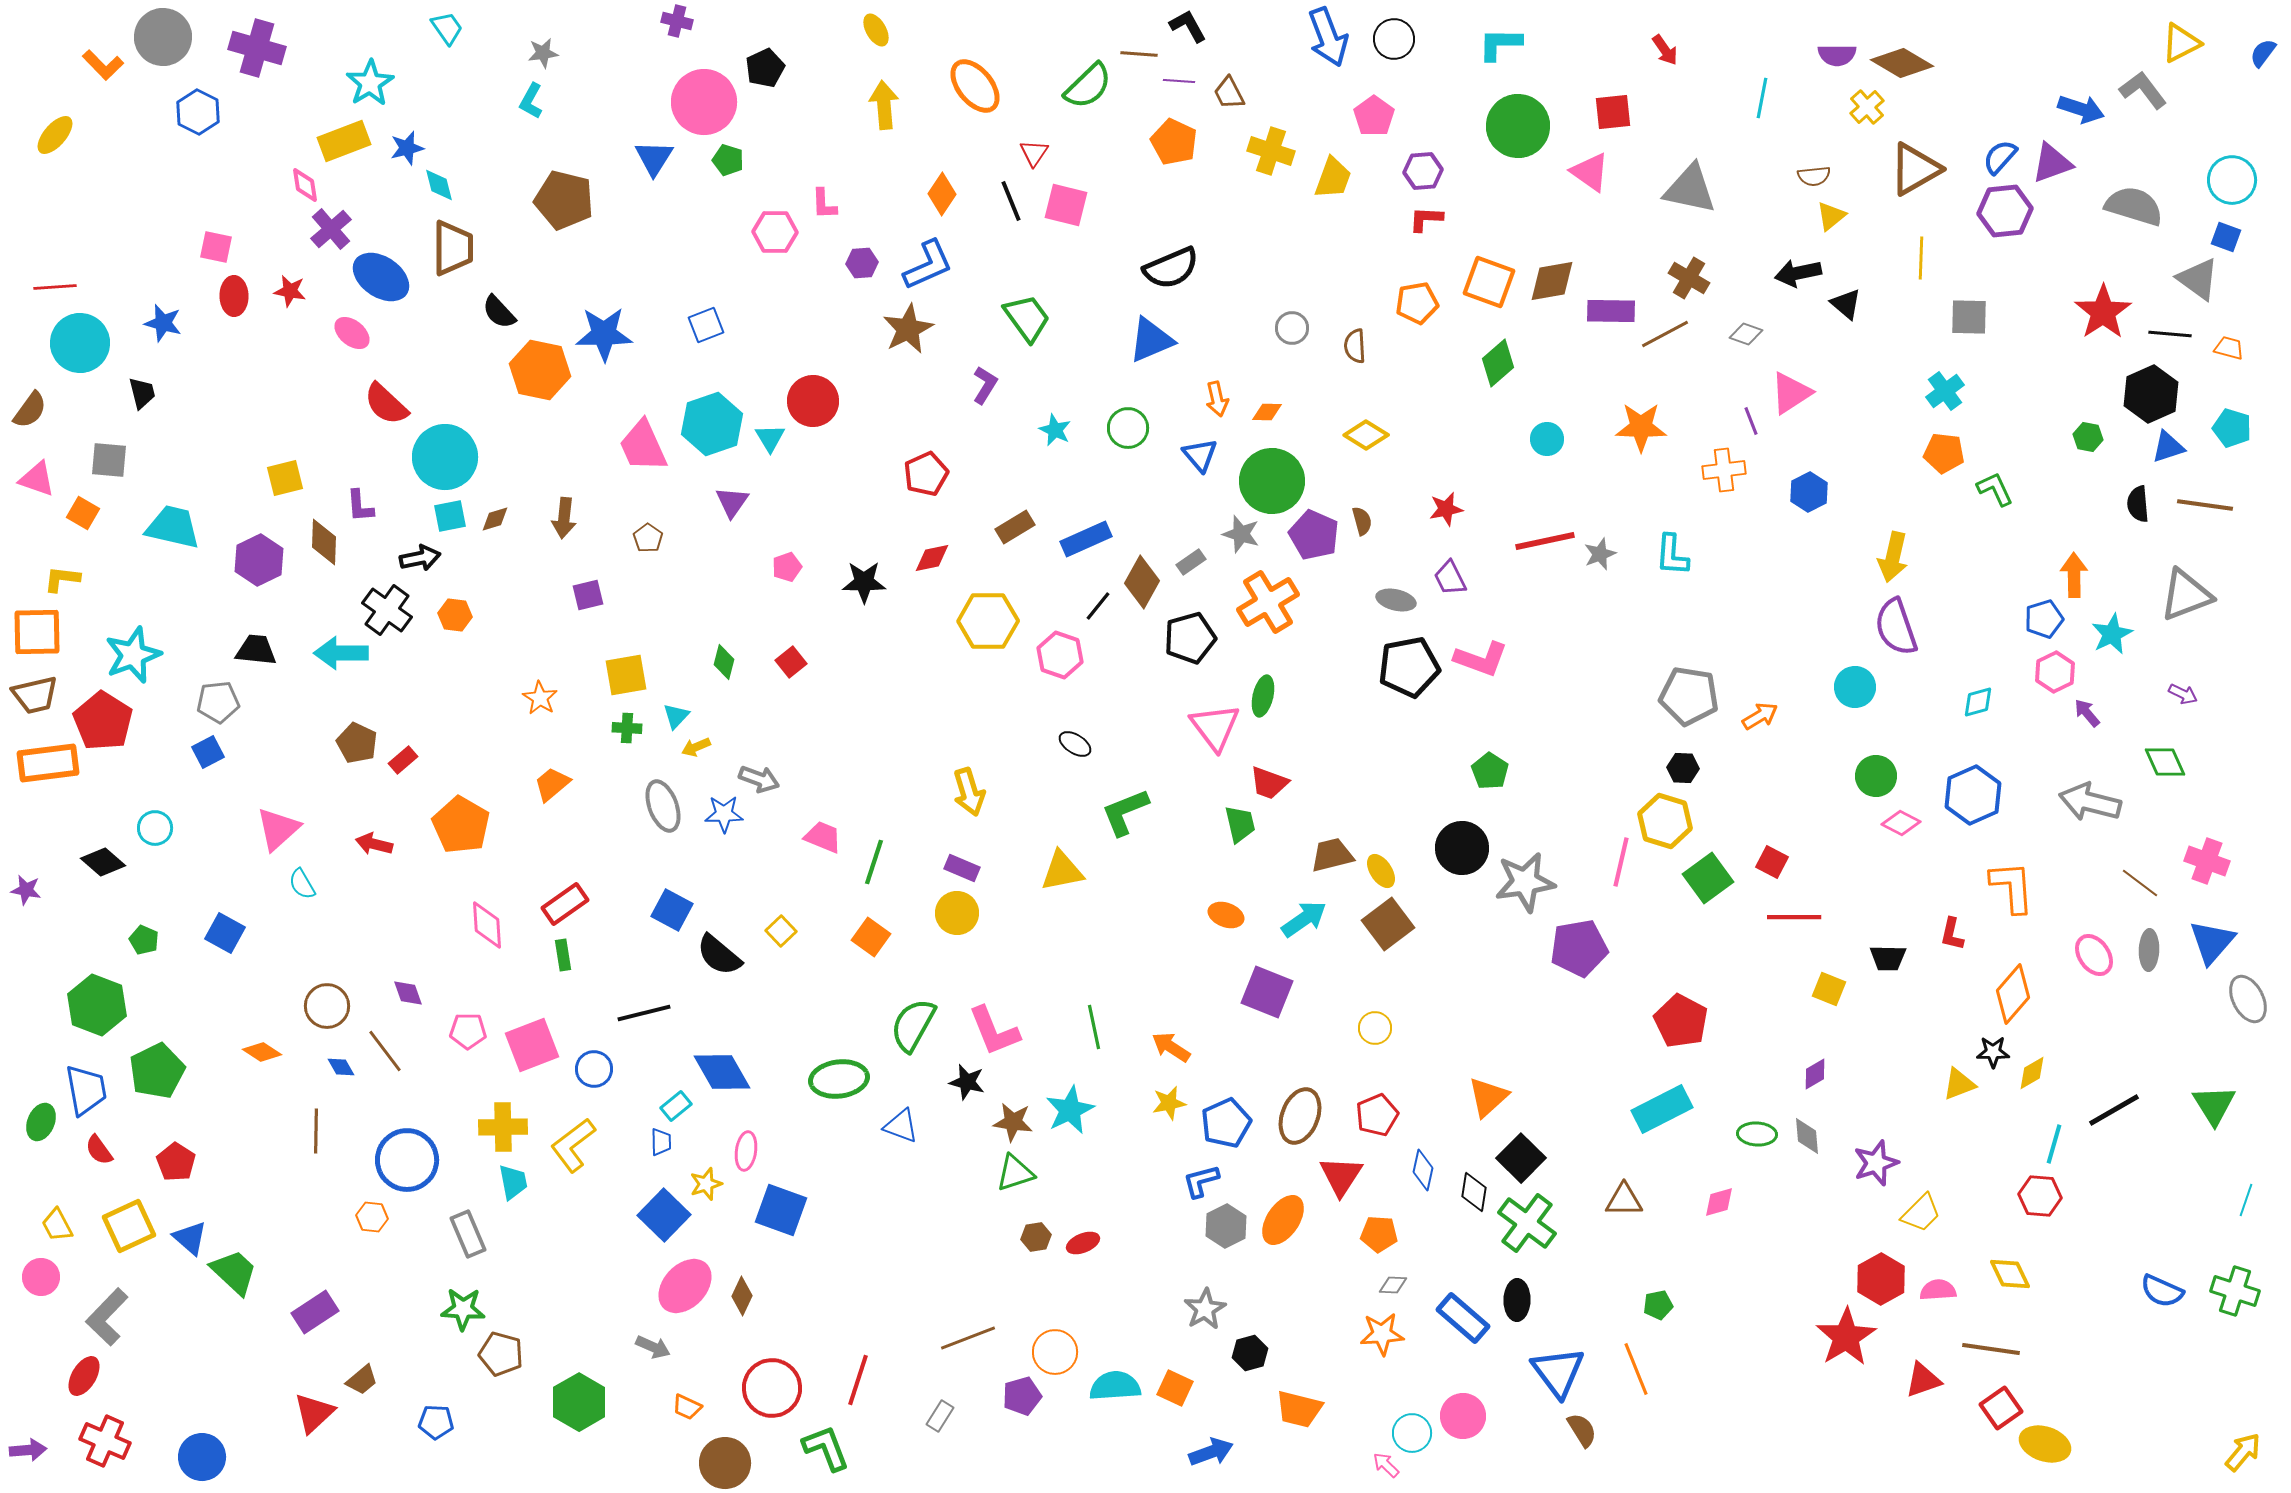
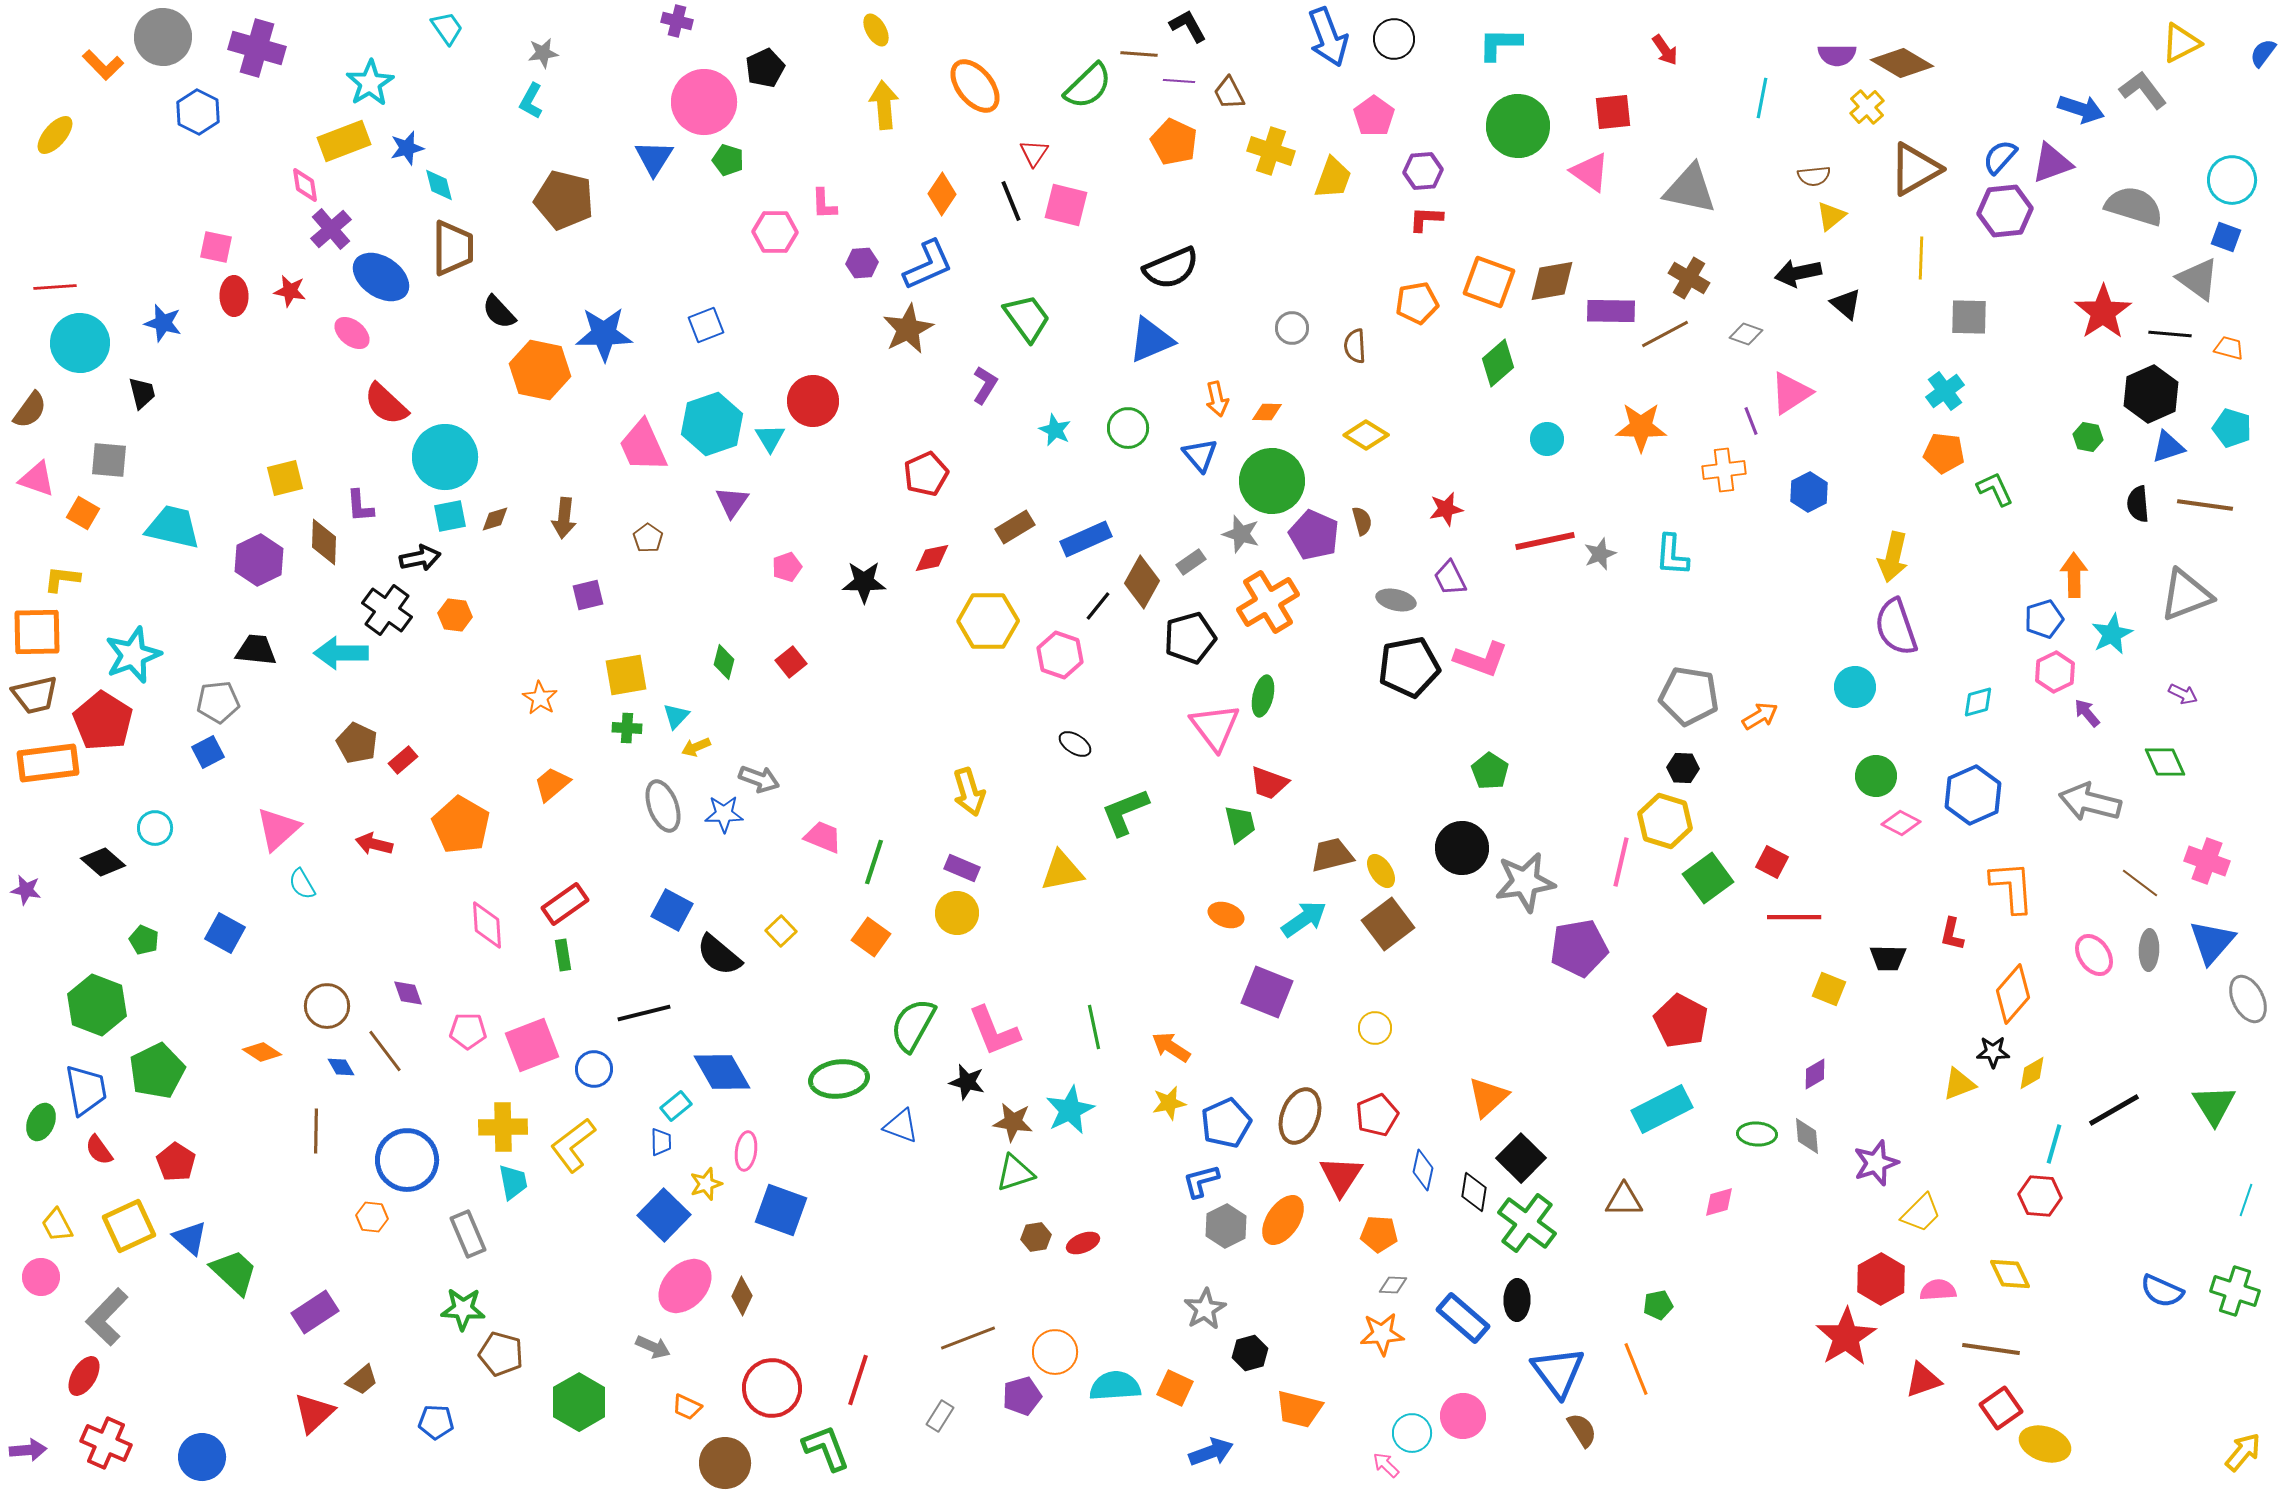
red cross at (105, 1441): moved 1 px right, 2 px down
